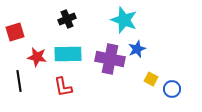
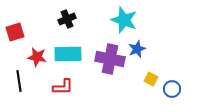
red L-shape: rotated 80 degrees counterclockwise
